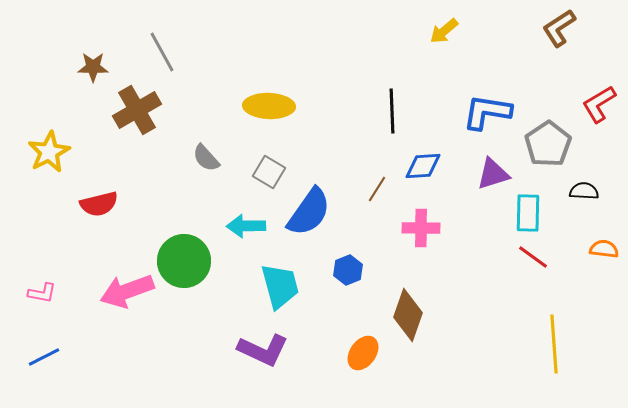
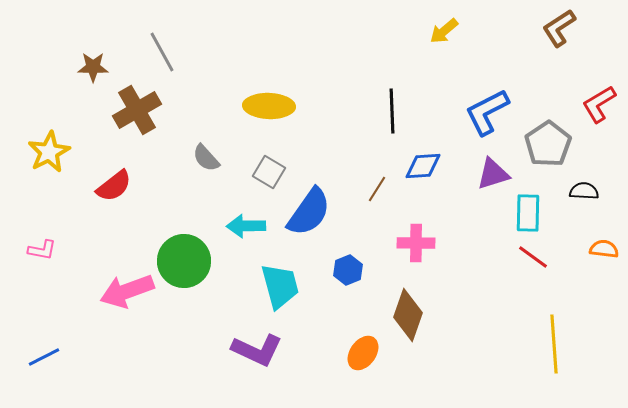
blue L-shape: rotated 36 degrees counterclockwise
red semicircle: moved 15 px right, 18 px up; rotated 24 degrees counterclockwise
pink cross: moved 5 px left, 15 px down
pink L-shape: moved 43 px up
purple L-shape: moved 6 px left
